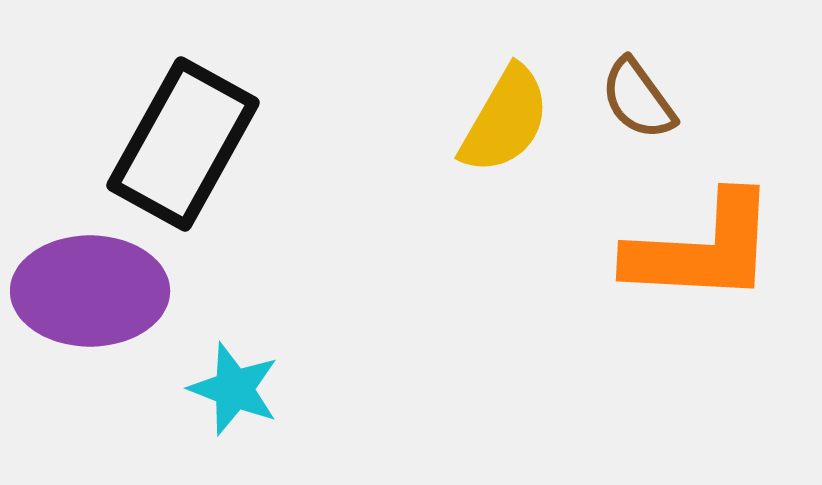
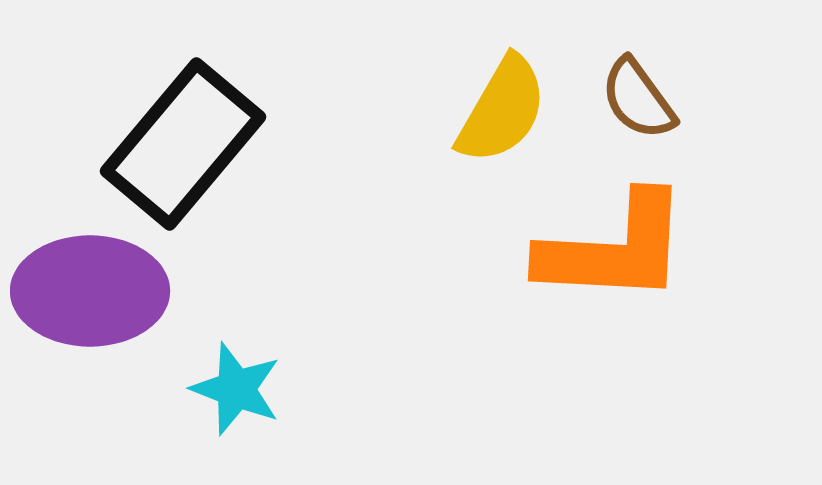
yellow semicircle: moved 3 px left, 10 px up
black rectangle: rotated 11 degrees clockwise
orange L-shape: moved 88 px left
cyan star: moved 2 px right
